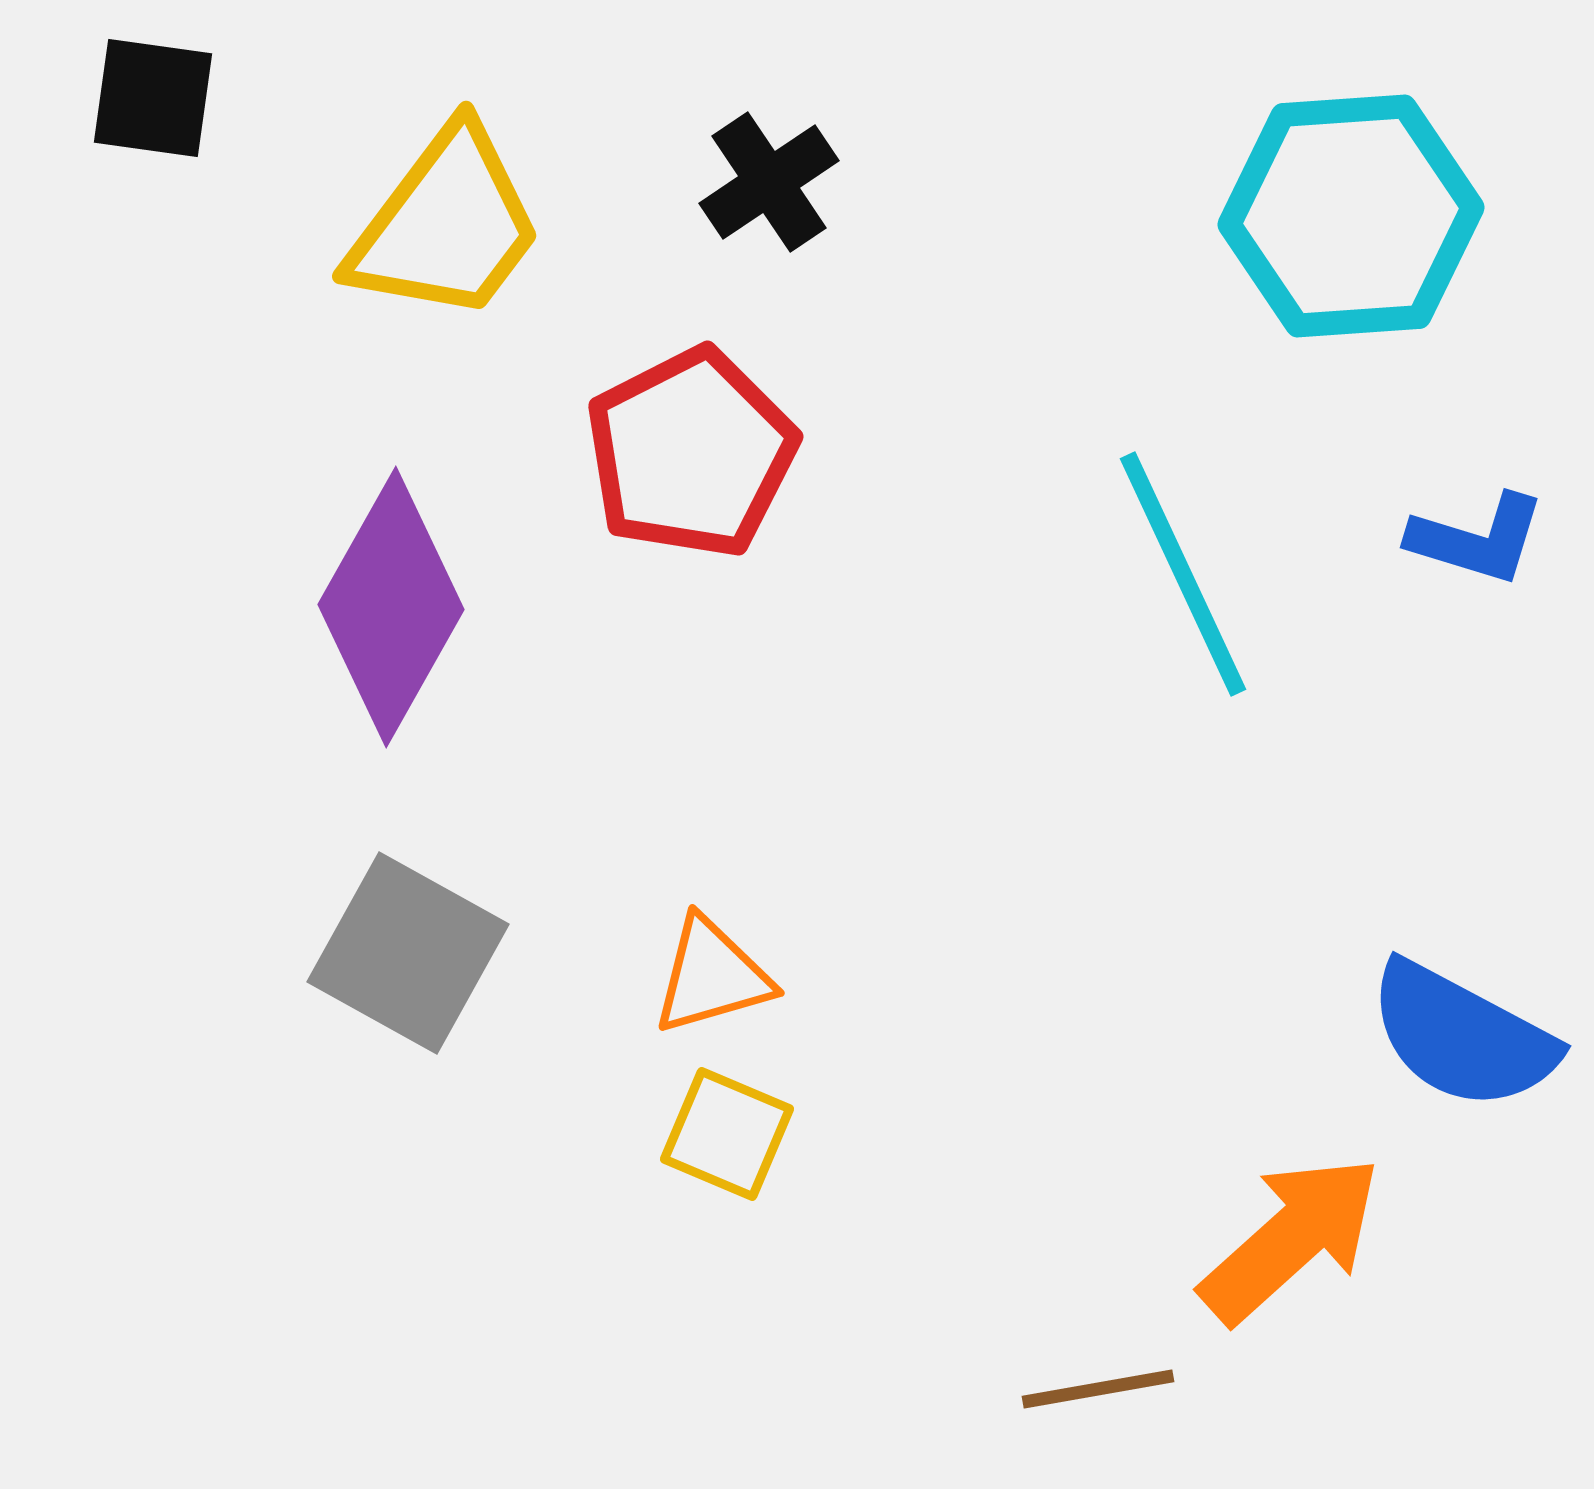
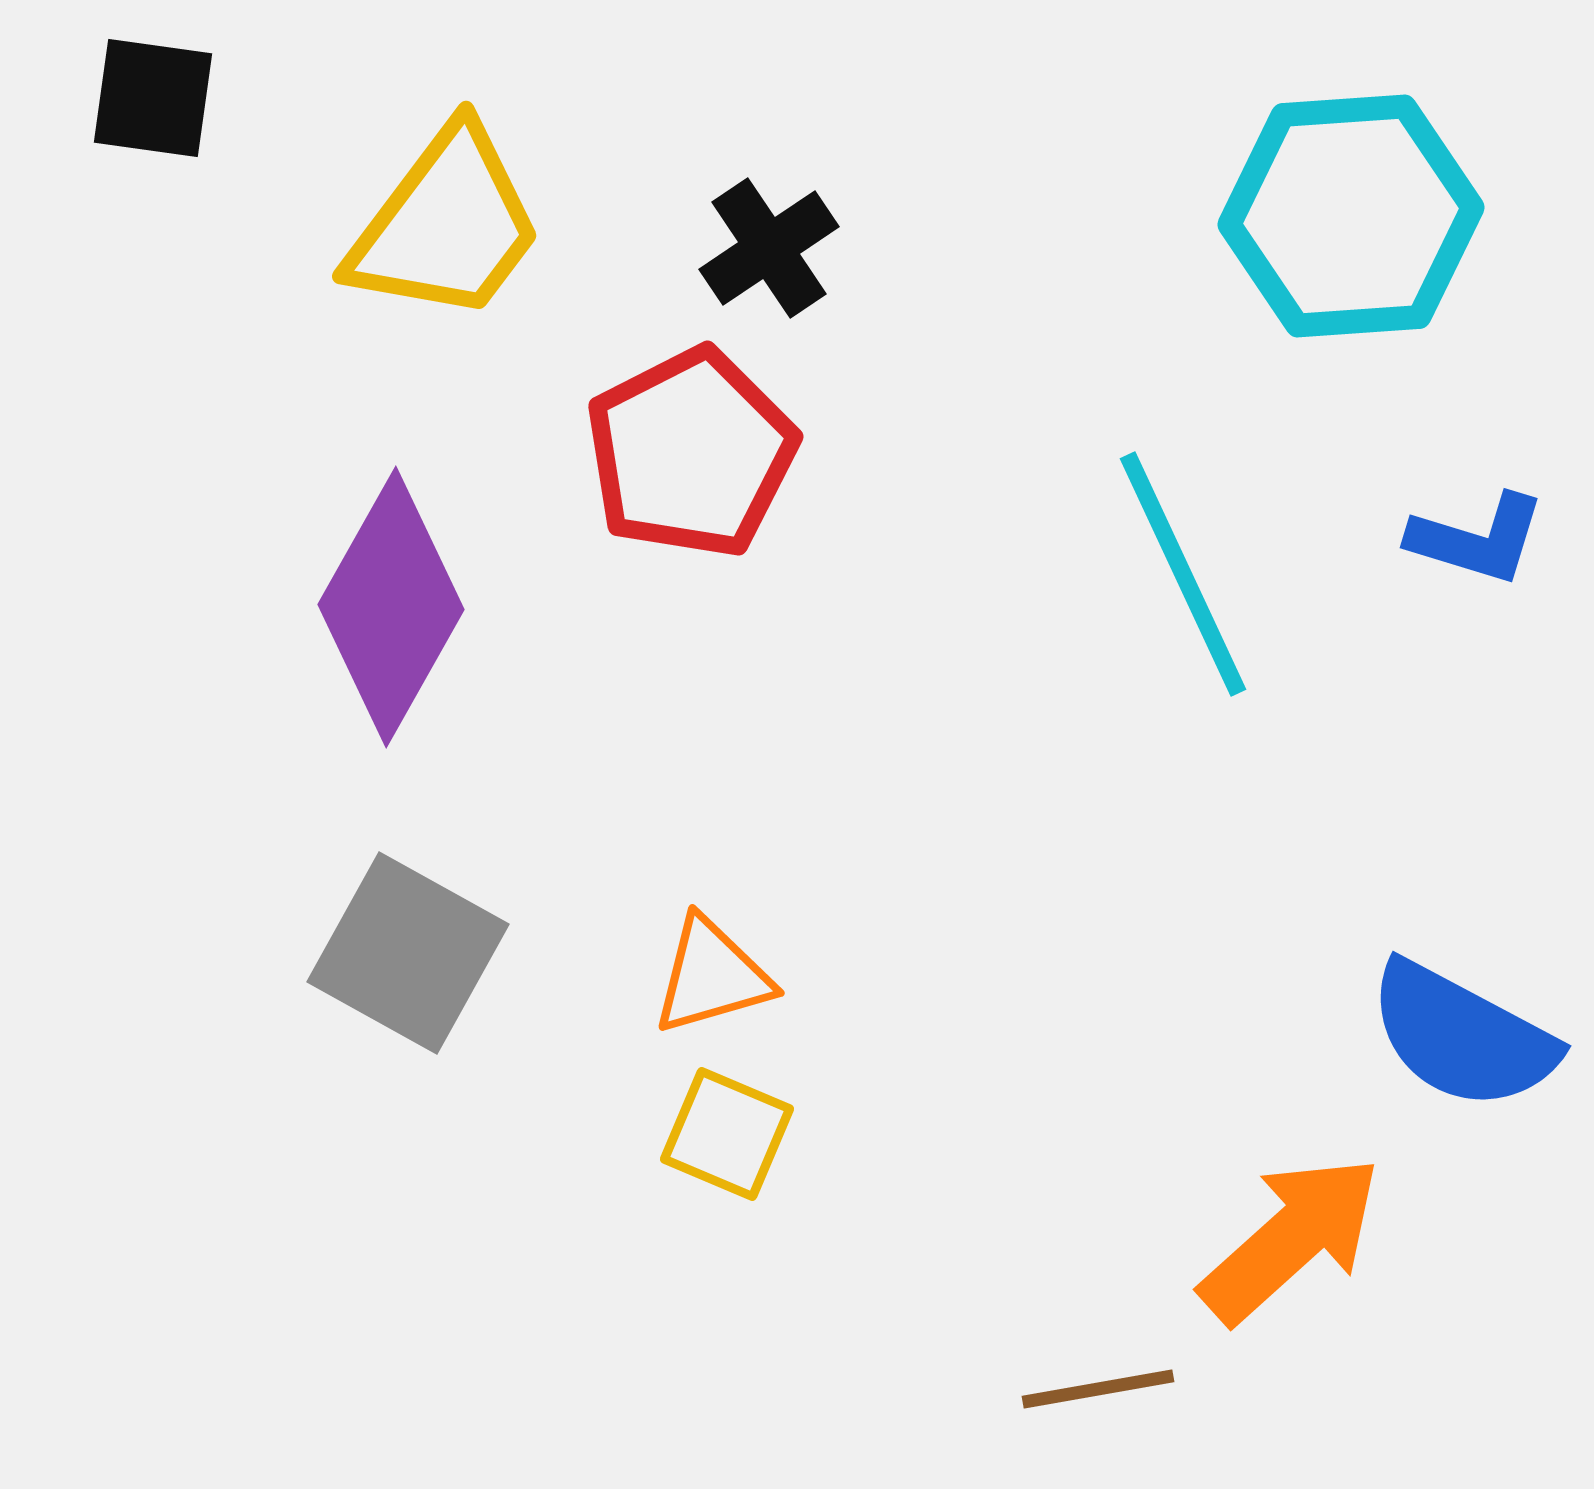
black cross: moved 66 px down
